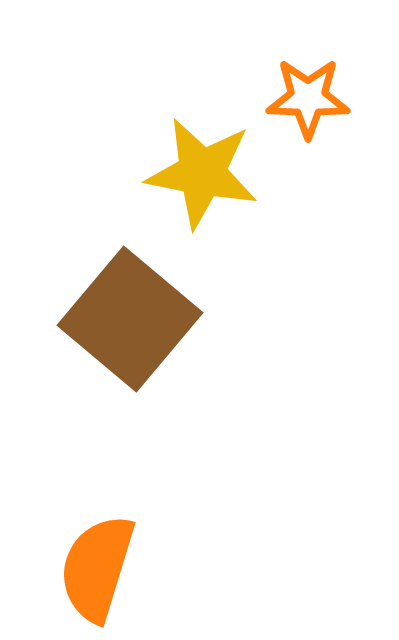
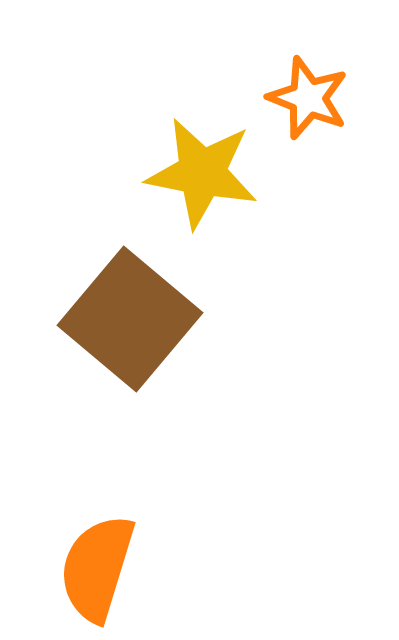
orange star: rotated 20 degrees clockwise
